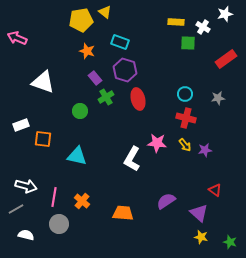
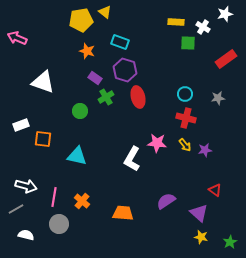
purple rectangle: rotated 16 degrees counterclockwise
red ellipse: moved 2 px up
green star: rotated 24 degrees clockwise
